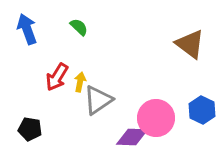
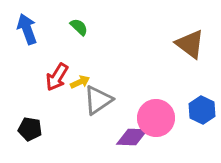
yellow arrow: rotated 54 degrees clockwise
